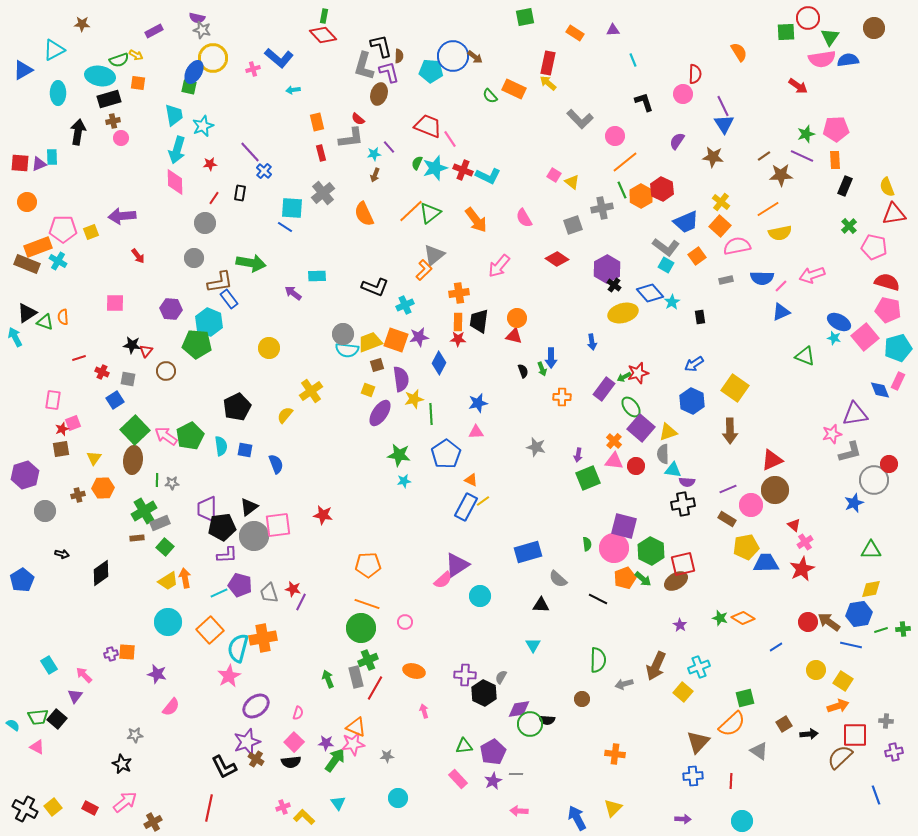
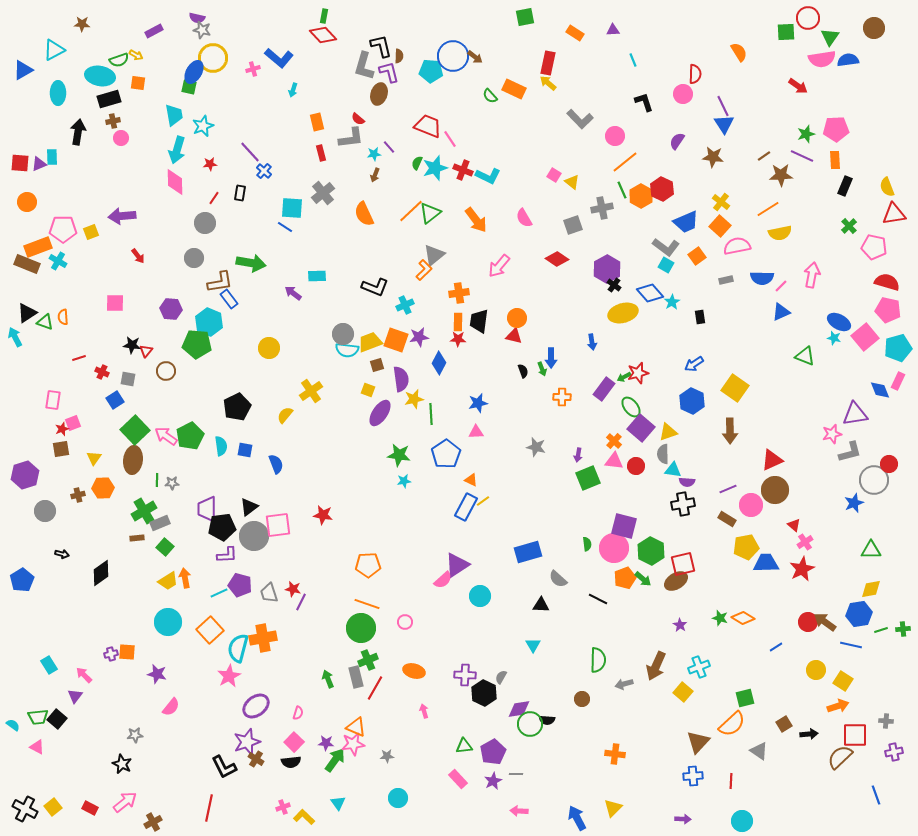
cyan arrow at (293, 90): rotated 64 degrees counterclockwise
pink arrow at (812, 275): rotated 120 degrees clockwise
brown arrow at (829, 622): moved 4 px left
